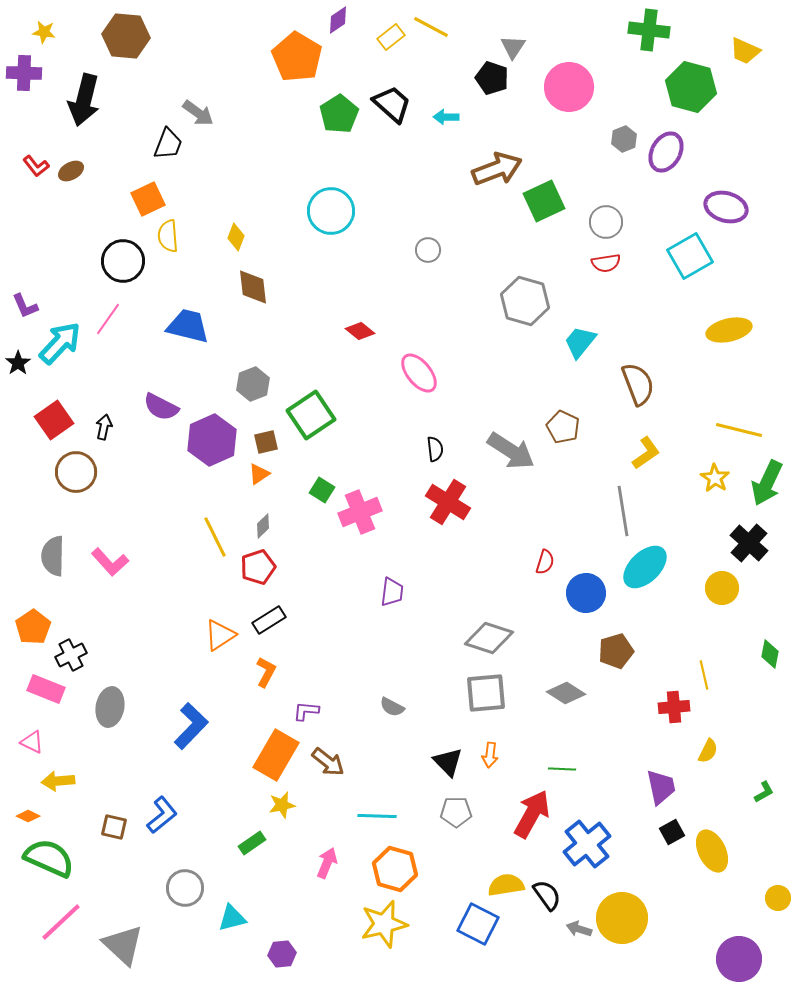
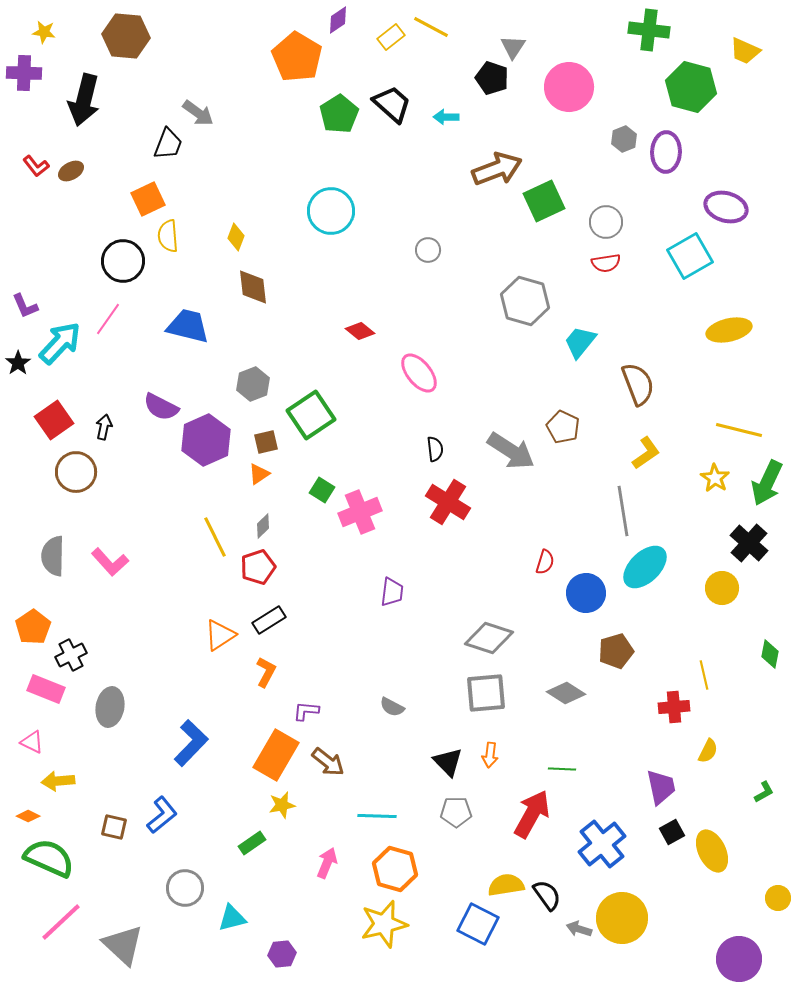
purple ellipse at (666, 152): rotated 27 degrees counterclockwise
purple hexagon at (212, 440): moved 6 px left
blue L-shape at (191, 726): moved 17 px down
blue cross at (587, 844): moved 15 px right
